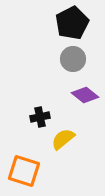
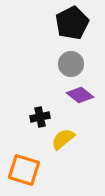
gray circle: moved 2 px left, 5 px down
purple diamond: moved 5 px left
orange square: moved 1 px up
